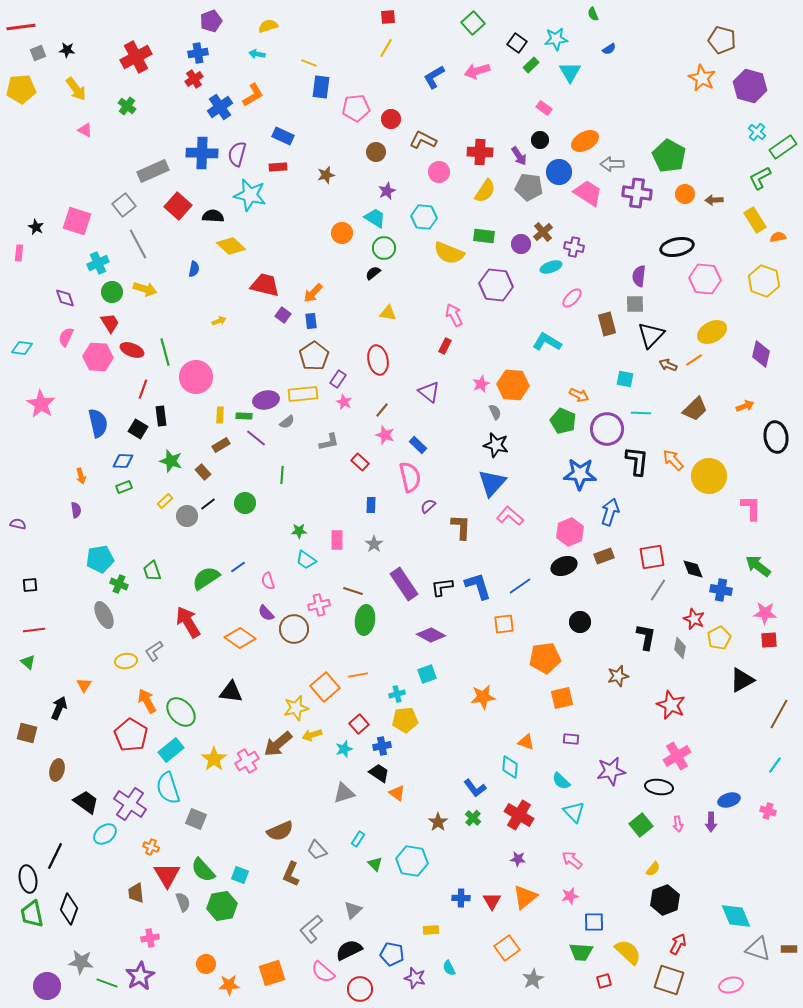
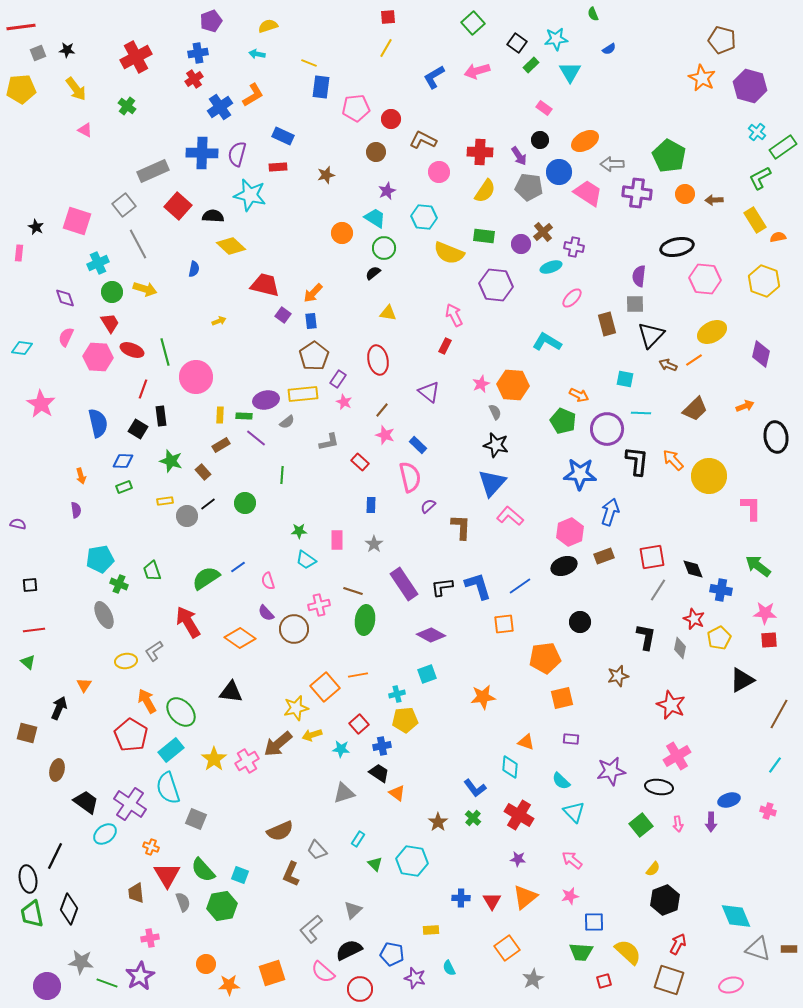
yellow rectangle at (165, 501): rotated 35 degrees clockwise
cyan star at (344, 749): moved 3 px left; rotated 24 degrees clockwise
